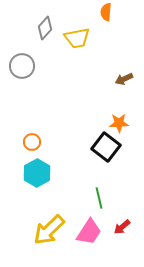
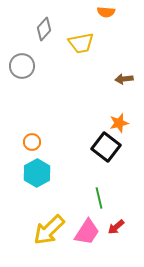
orange semicircle: rotated 90 degrees counterclockwise
gray diamond: moved 1 px left, 1 px down
yellow trapezoid: moved 4 px right, 5 px down
brown arrow: rotated 18 degrees clockwise
orange star: rotated 12 degrees counterclockwise
red arrow: moved 6 px left
pink trapezoid: moved 2 px left
